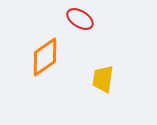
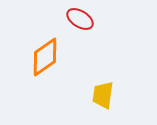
yellow trapezoid: moved 16 px down
